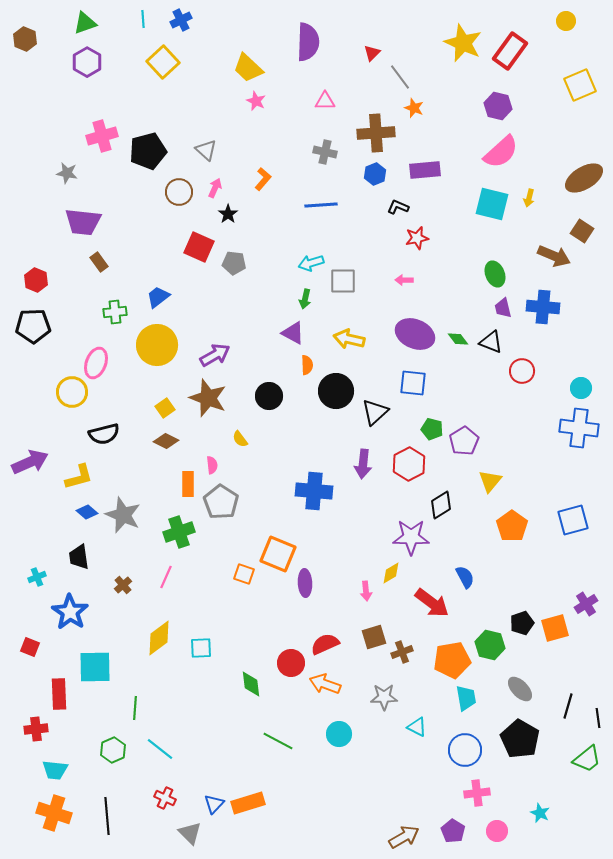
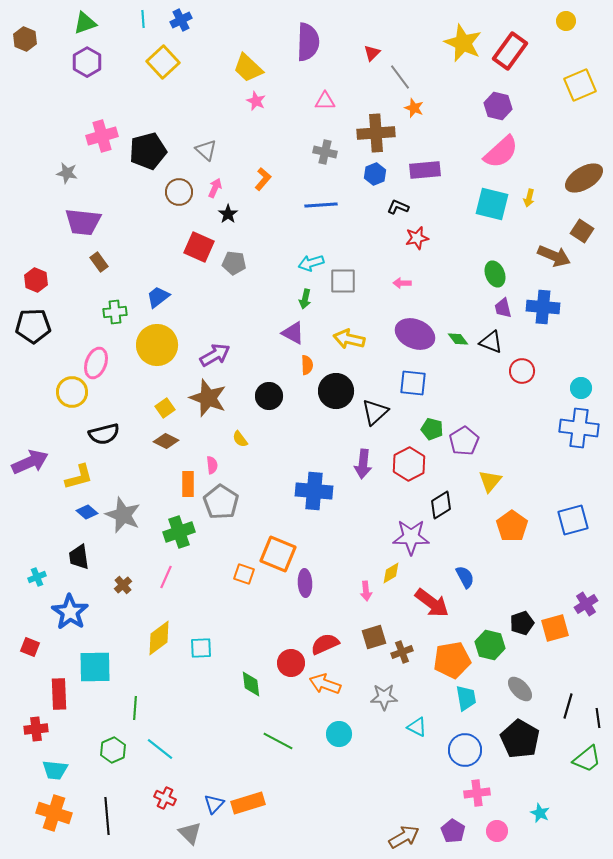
pink arrow at (404, 280): moved 2 px left, 3 px down
